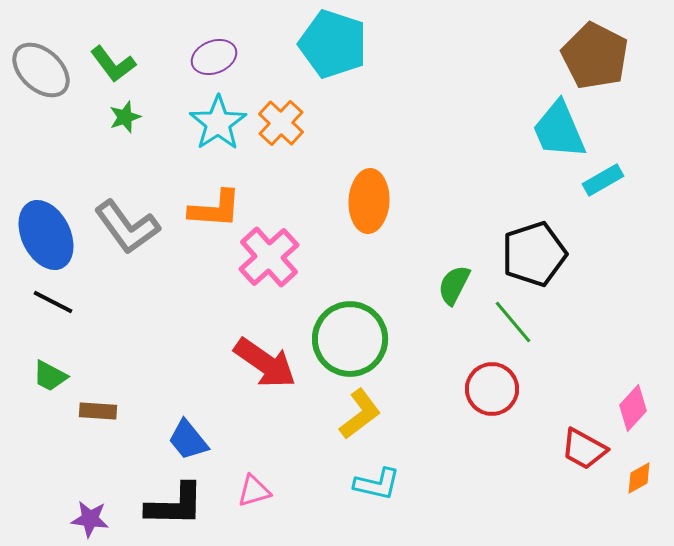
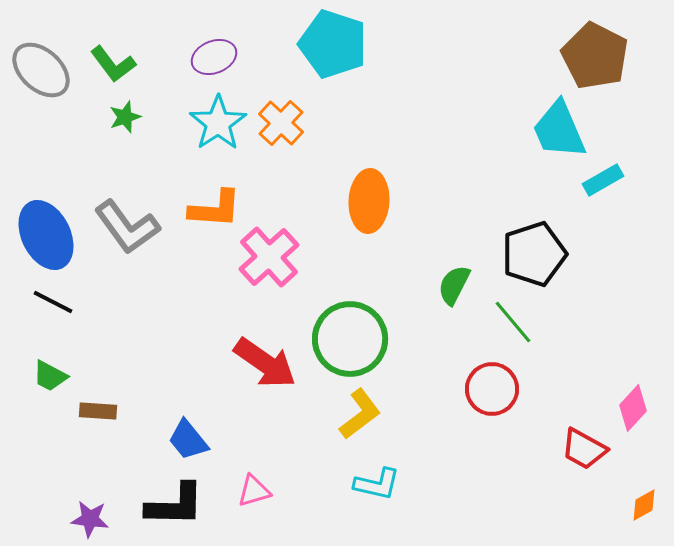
orange diamond: moved 5 px right, 27 px down
